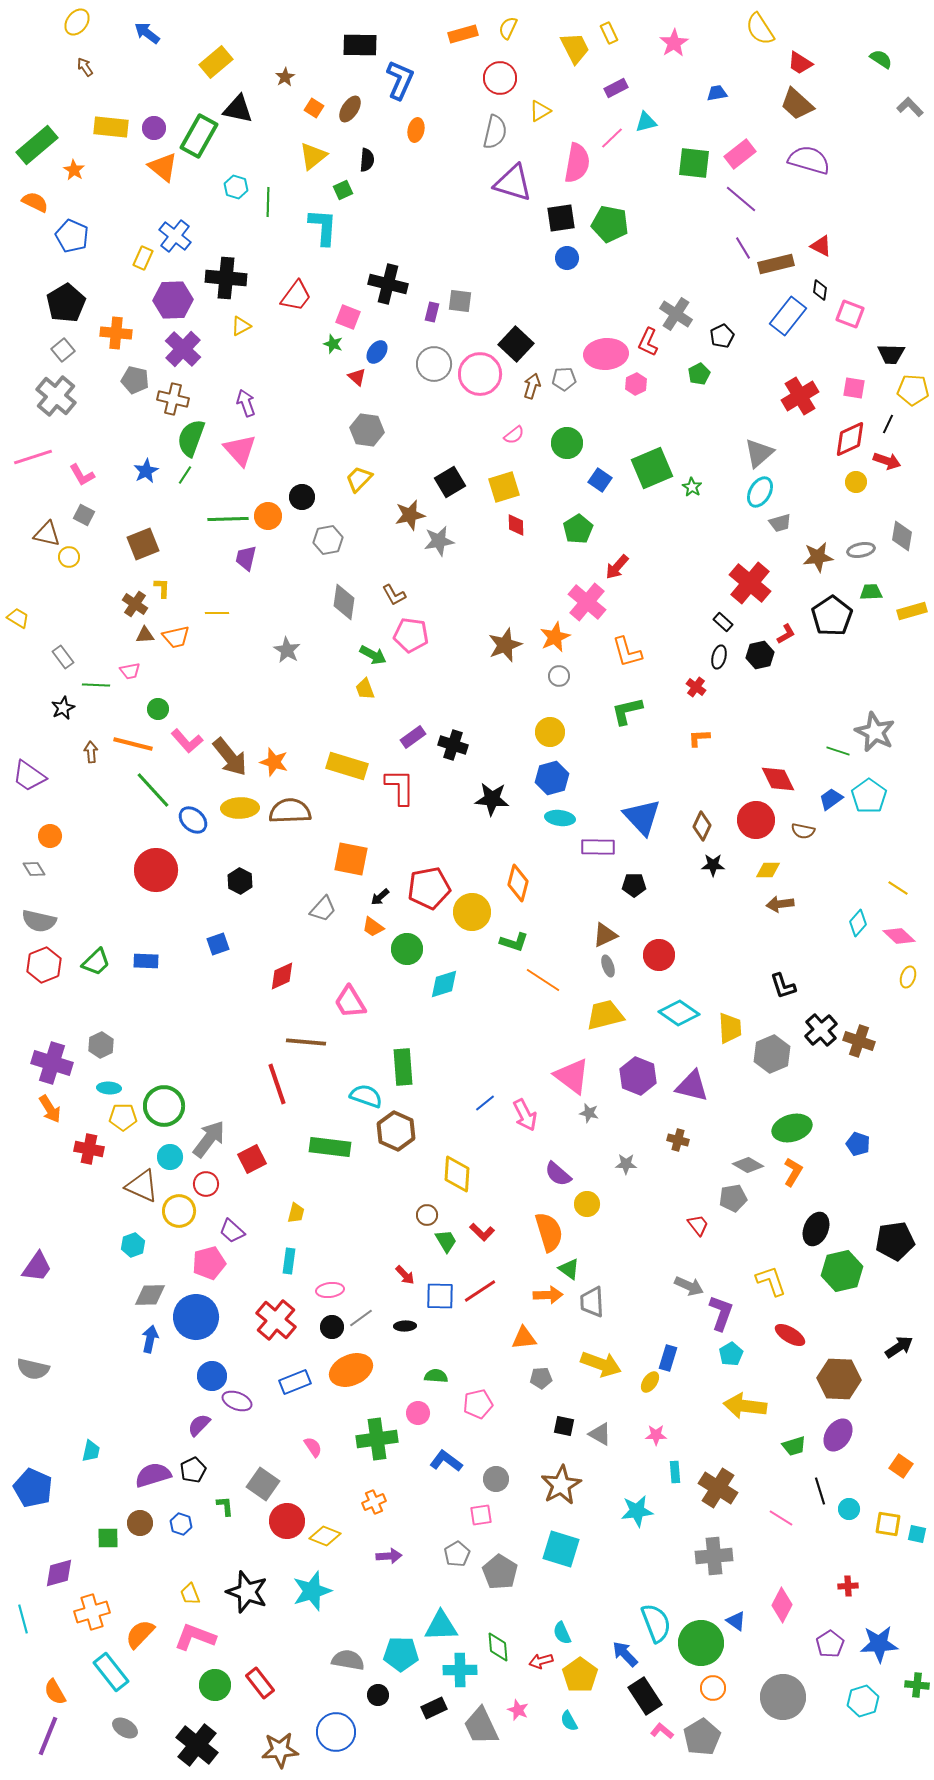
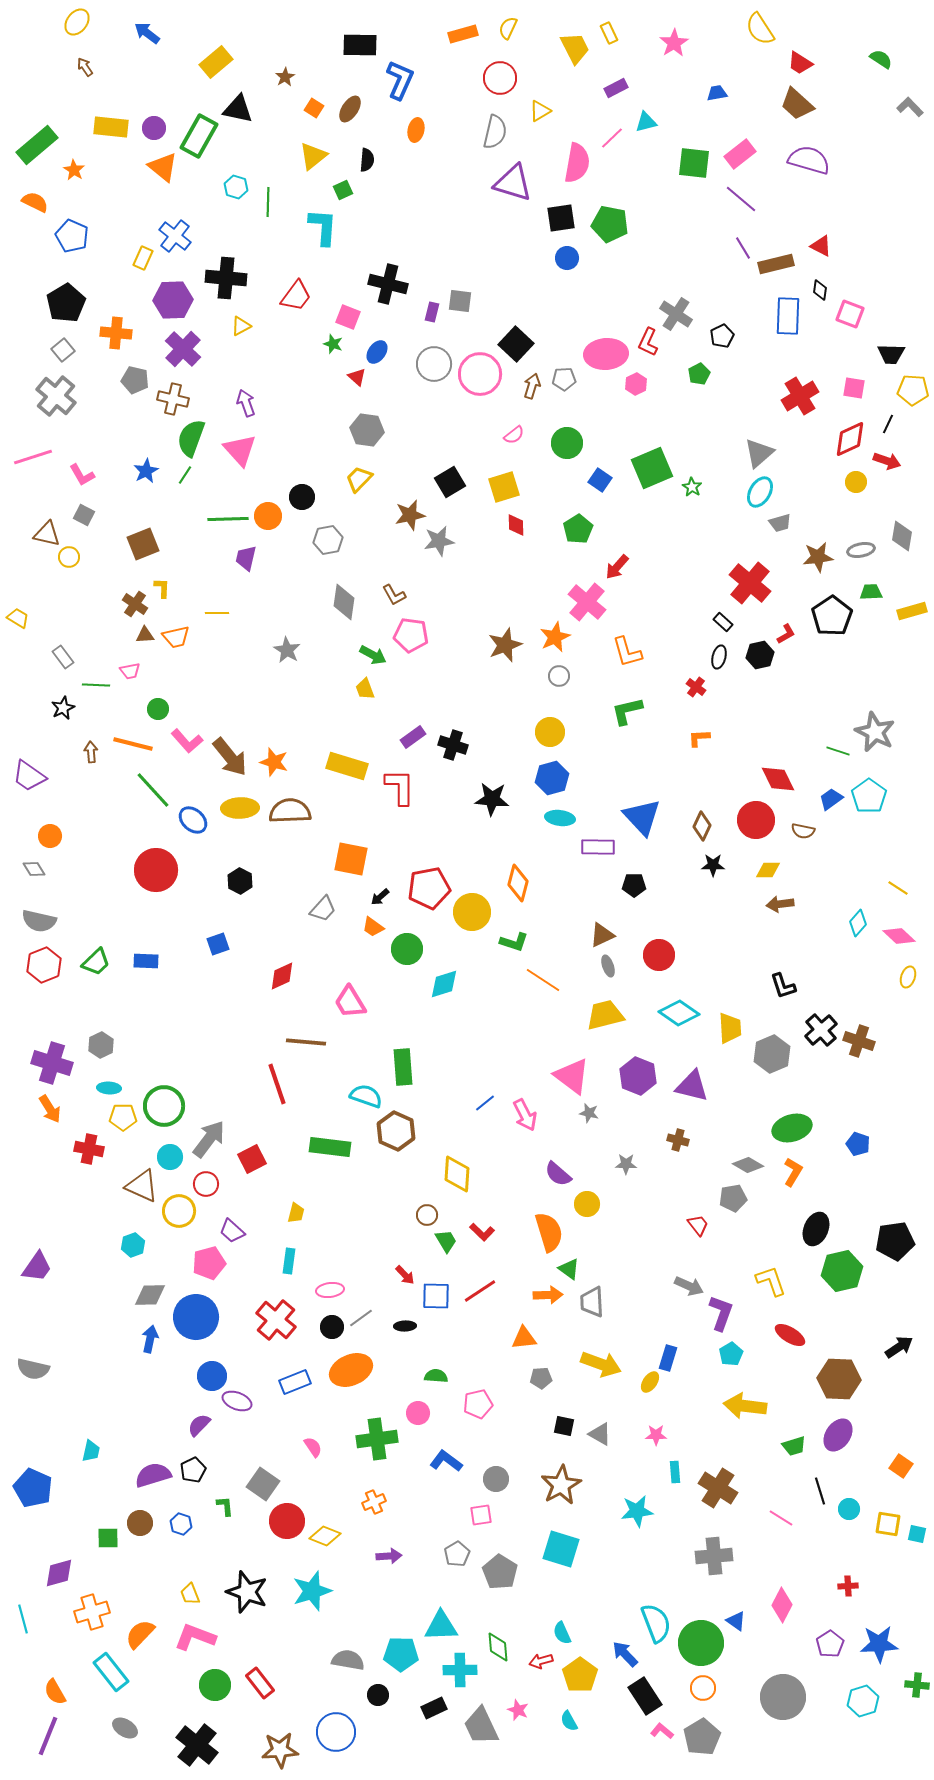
blue rectangle at (788, 316): rotated 36 degrees counterclockwise
brown triangle at (605, 935): moved 3 px left
blue square at (440, 1296): moved 4 px left
orange circle at (713, 1688): moved 10 px left
